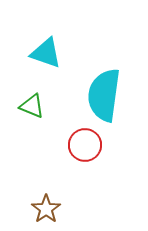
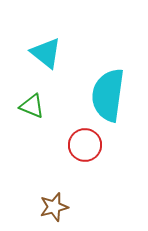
cyan triangle: rotated 20 degrees clockwise
cyan semicircle: moved 4 px right
brown star: moved 8 px right, 2 px up; rotated 20 degrees clockwise
